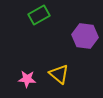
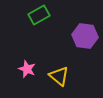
yellow triangle: moved 2 px down
pink star: moved 10 px up; rotated 18 degrees clockwise
